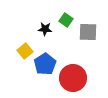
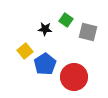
gray square: rotated 12 degrees clockwise
red circle: moved 1 px right, 1 px up
